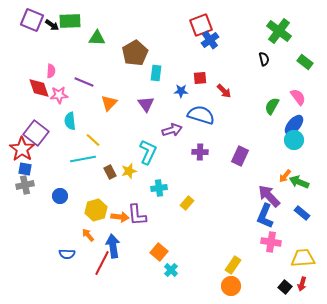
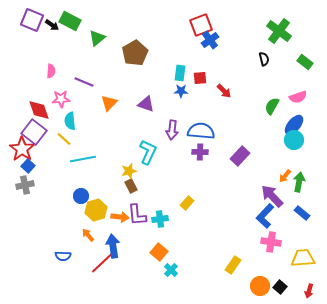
green rectangle at (70, 21): rotated 30 degrees clockwise
green triangle at (97, 38): rotated 42 degrees counterclockwise
cyan rectangle at (156, 73): moved 24 px right
red diamond at (39, 88): moved 22 px down
pink star at (59, 95): moved 2 px right, 4 px down
pink semicircle at (298, 97): rotated 108 degrees clockwise
purple triangle at (146, 104): rotated 36 degrees counterclockwise
blue semicircle at (201, 115): moved 16 px down; rotated 12 degrees counterclockwise
purple arrow at (172, 130): rotated 114 degrees clockwise
purple square at (36, 133): moved 2 px left, 1 px up
yellow line at (93, 140): moved 29 px left, 1 px up
purple rectangle at (240, 156): rotated 18 degrees clockwise
blue square at (25, 169): moved 3 px right, 3 px up; rotated 32 degrees clockwise
brown rectangle at (110, 172): moved 21 px right, 14 px down
green arrow at (299, 182): rotated 78 degrees clockwise
cyan cross at (159, 188): moved 1 px right, 31 px down
blue circle at (60, 196): moved 21 px right
purple arrow at (269, 196): moved 3 px right
blue L-shape at (265, 216): rotated 20 degrees clockwise
blue semicircle at (67, 254): moved 4 px left, 2 px down
red line at (102, 263): rotated 20 degrees clockwise
red arrow at (302, 284): moved 7 px right, 7 px down
orange circle at (231, 286): moved 29 px right
black square at (285, 287): moved 5 px left
